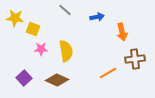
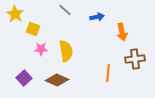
yellow star: moved 4 px up; rotated 24 degrees clockwise
orange line: rotated 54 degrees counterclockwise
